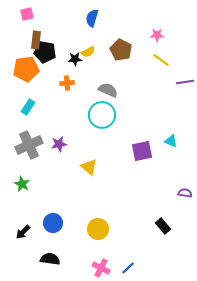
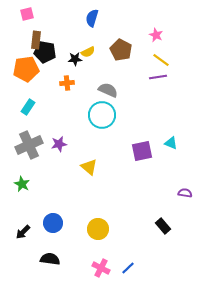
pink star: moved 1 px left; rotated 24 degrees clockwise
purple line: moved 27 px left, 5 px up
cyan triangle: moved 2 px down
